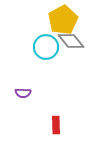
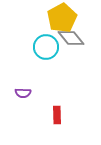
yellow pentagon: moved 1 px left, 2 px up
gray diamond: moved 3 px up
red rectangle: moved 1 px right, 10 px up
